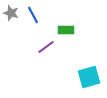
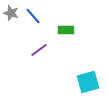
blue line: moved 1 px down; rotated 12 degrees counterclockwise
purple line: moved 7 px left, 3 px down
cyan square: moved 1 px left, 5 px down
